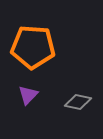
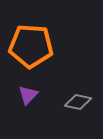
orange pentagon: moved 2 px left, 1 px up
